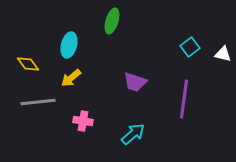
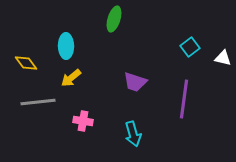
green ellipse: moved 2 px right, 2 px up
cyan ellipse: moved 3 px left, 1 px down; rotated 15 degrees counterclockwise
white triangle: moved 4 px down
yellow diamond: moved 2 px left, 1 px up
cyan arrow: rotated 115 degrees clockwise
